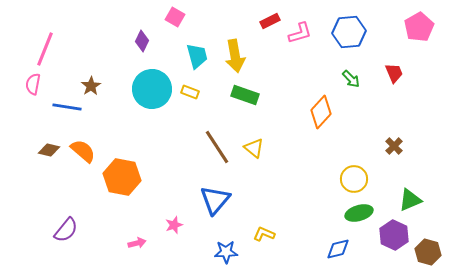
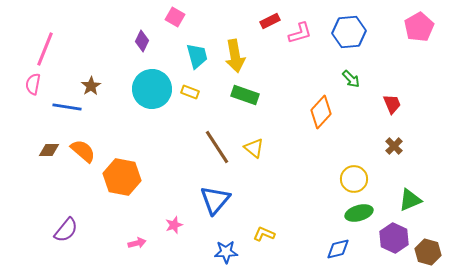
red trapezoid: moved 2 px left, 31 px down
brown diamond: rotated 15 degrees counterclockwise
purple hexagon: moved 3 px down
